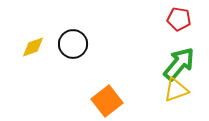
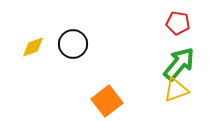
red pentagon: moved 1 px left, 4 px down
